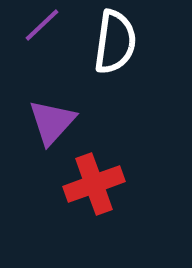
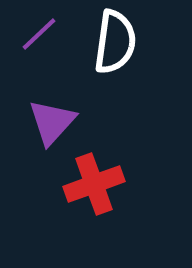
purple line: moved 3 px left, 9 px down
